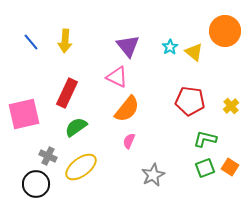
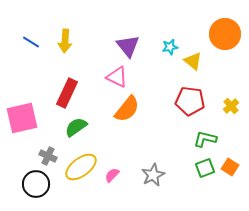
orange circle: moved 3 px down
blue line: rotated 18 degrees counterclockwise
cyan star: rotated 21 degrees clockwise
yellow triangle: moved 1 px left, 9 px down
pink square: moved 2 px left, 4 px down
pink semicircle: moved 17 px left, 34 px down; rotated 21 degrees clockwise
